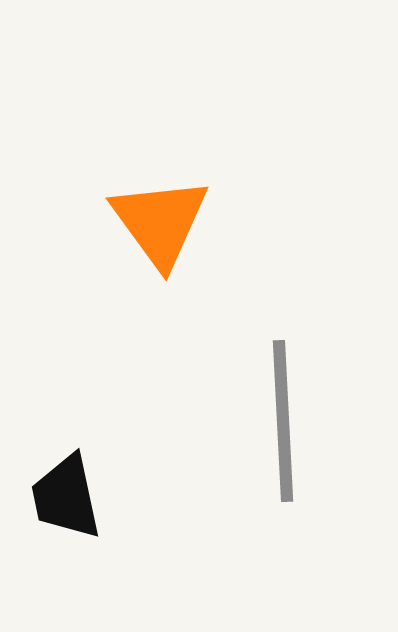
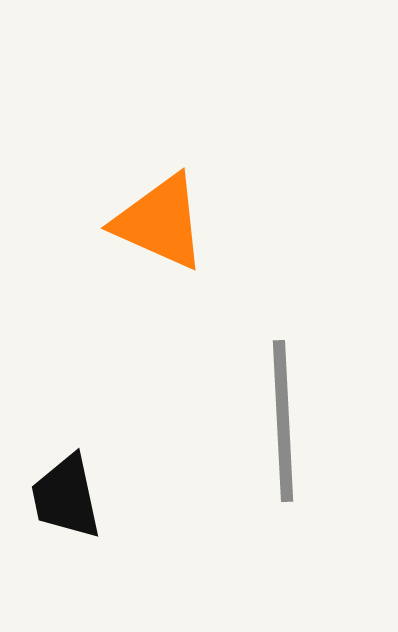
orange triangle: rotated 30 degrees counterclockwise
